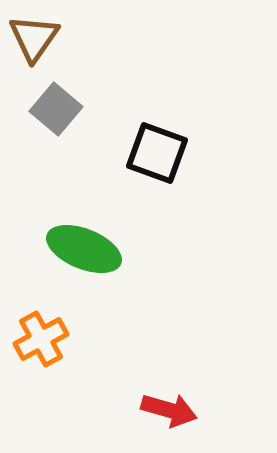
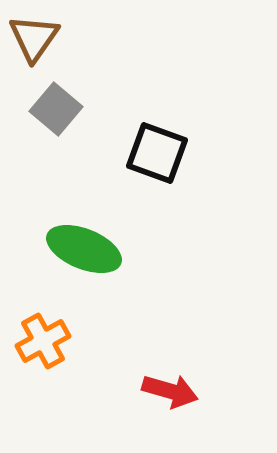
orange cross: moved 2 px right, 2 px down
red arrow: moved 1 px right, 19 px up
